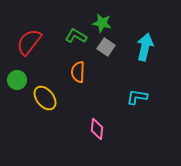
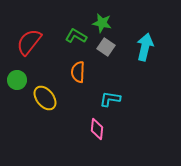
cyan L-shape: moved 27 px left, 2 px down
